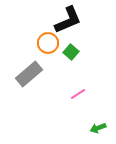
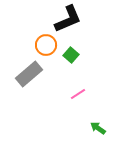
black L-shape: moved 1 px up
orange circle: moved 2 px left, 2 px down
green square: moved 3 px down
green arrow: rotated 56 degrees clockwise
